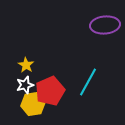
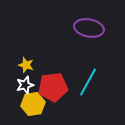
purple ellipse: moved 16 px left, 3 px down; rotated 16 degrees clockwise
yellow star: rotated 14 degrees counterclockwise
red pentagon: moved 3 px right, 4 px up; rotated 16 degrees clockwise
